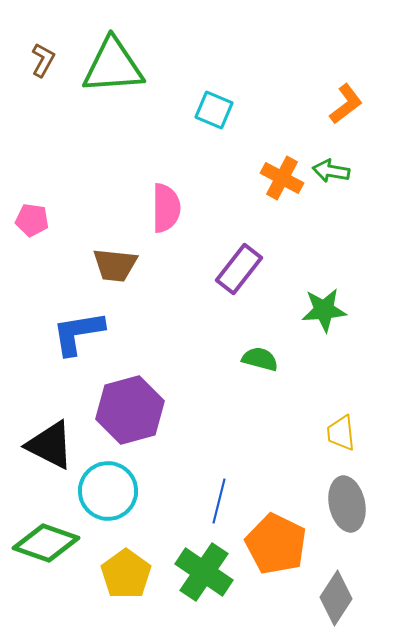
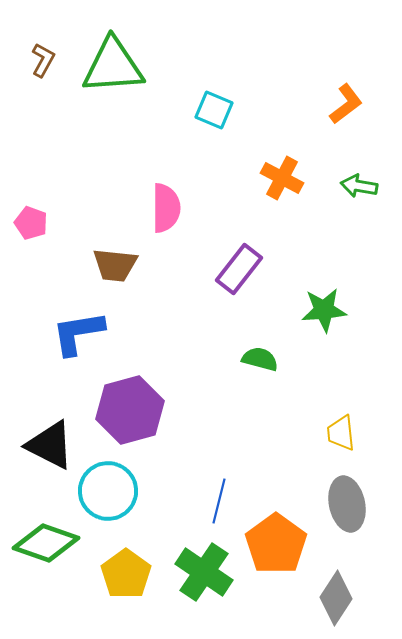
green arrow: moved 28 px right, 15 px down
pink pentagon: moved 1 px left, 3 px down; rotated 12 degrees clockwise
orange pentagon: rotated 10 degrees clockwise
